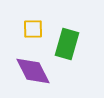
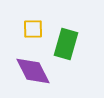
green rectangle: moved 1 px left
